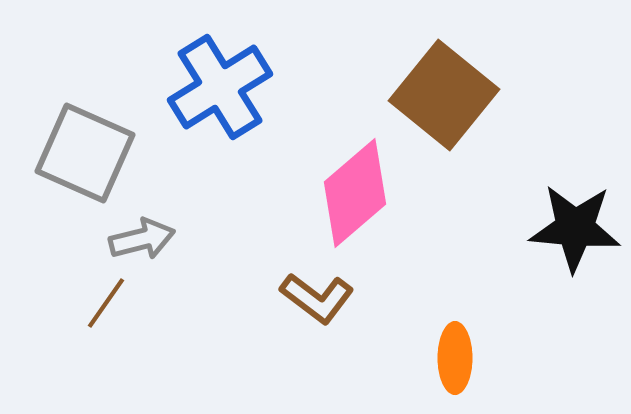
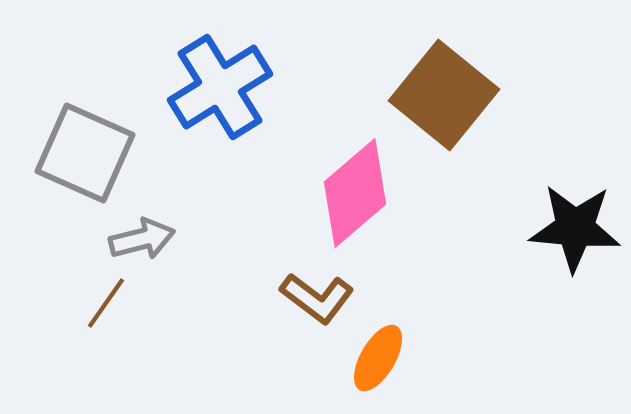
orange ellipse: moved 77 px left; rotated 30 degrees clockwise
